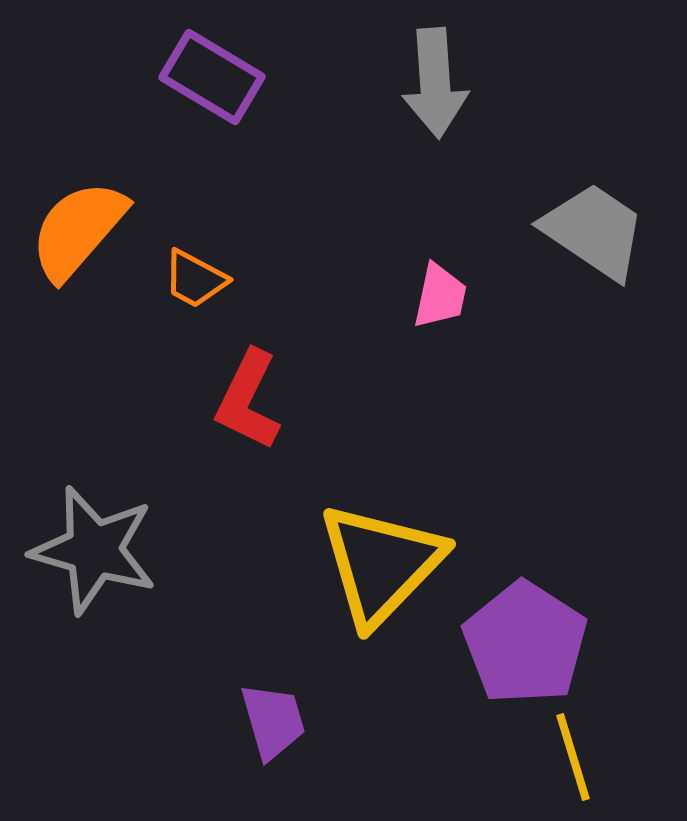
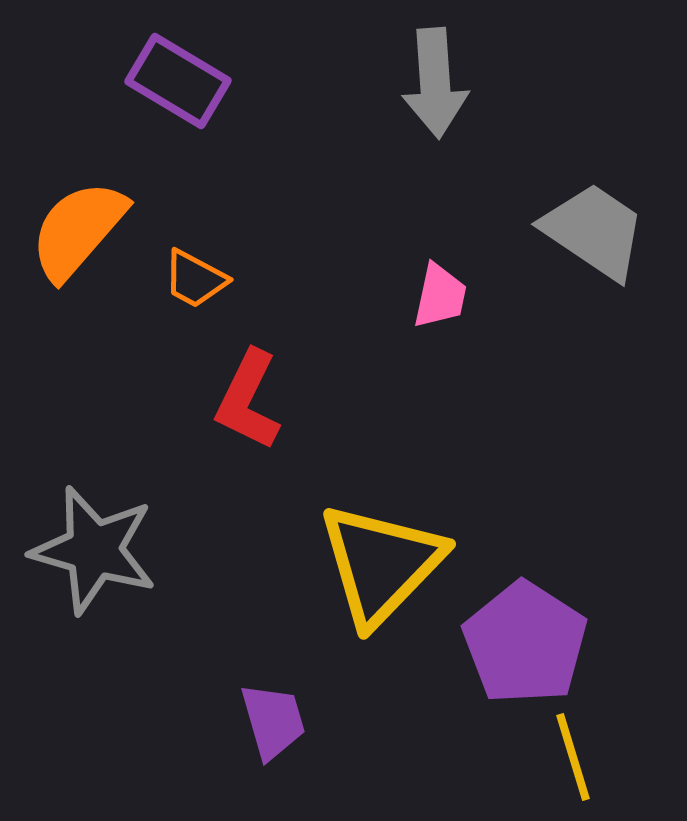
purple rectangle: moved 34 px left, 4 px down
